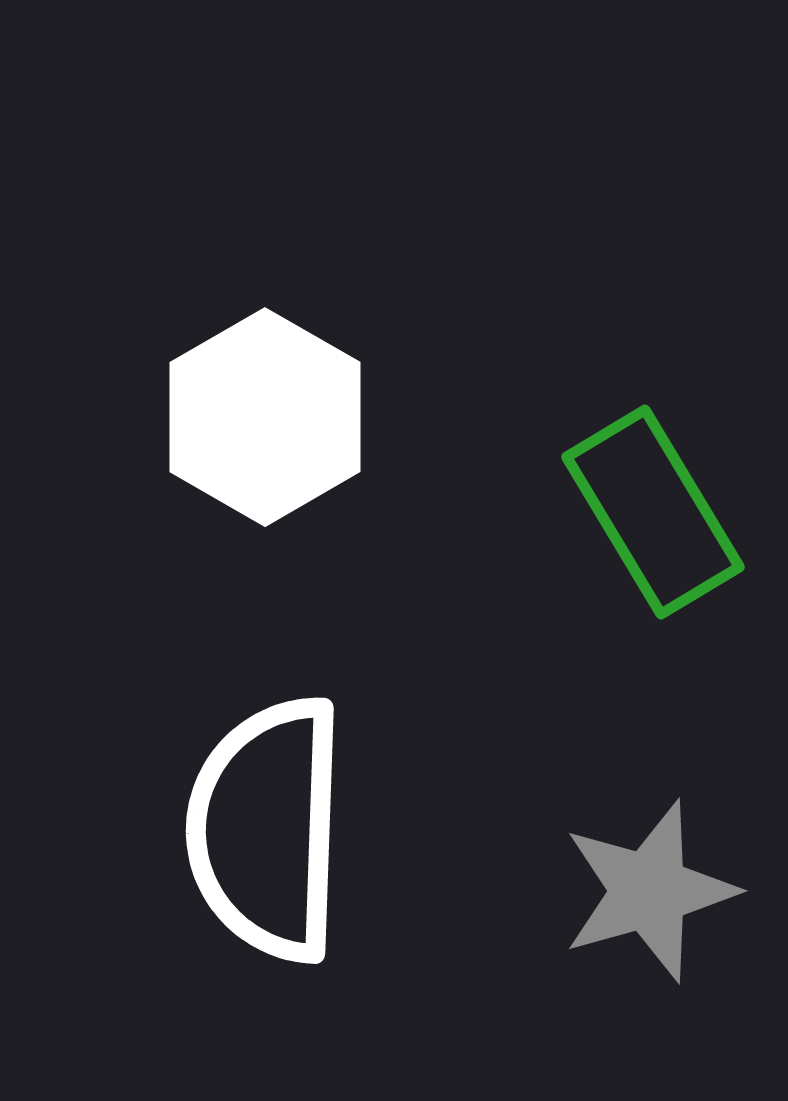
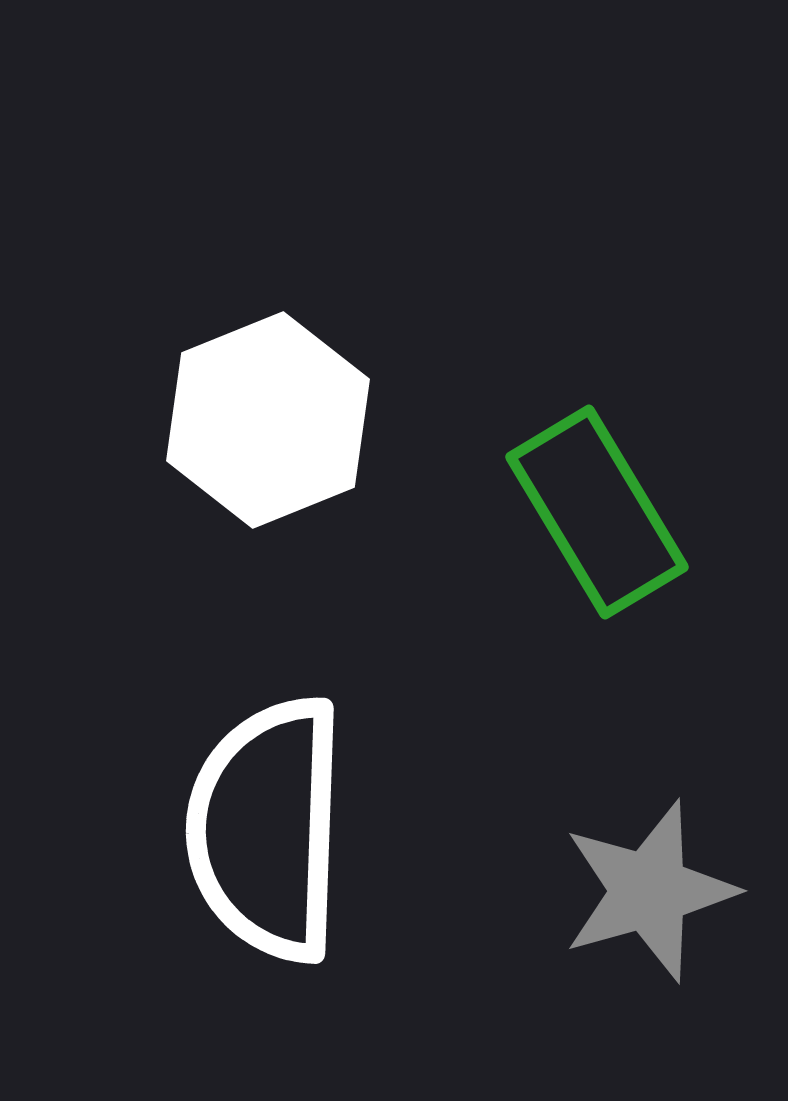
white hexagon: moved 3 px right, 3 px down; rotated 8 degrees clockwise
green rectangle: moved 56 px left
